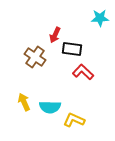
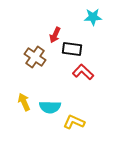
cyan star: moved 7 px left, 1 px up
yellow L-shape: moved 2 px down
